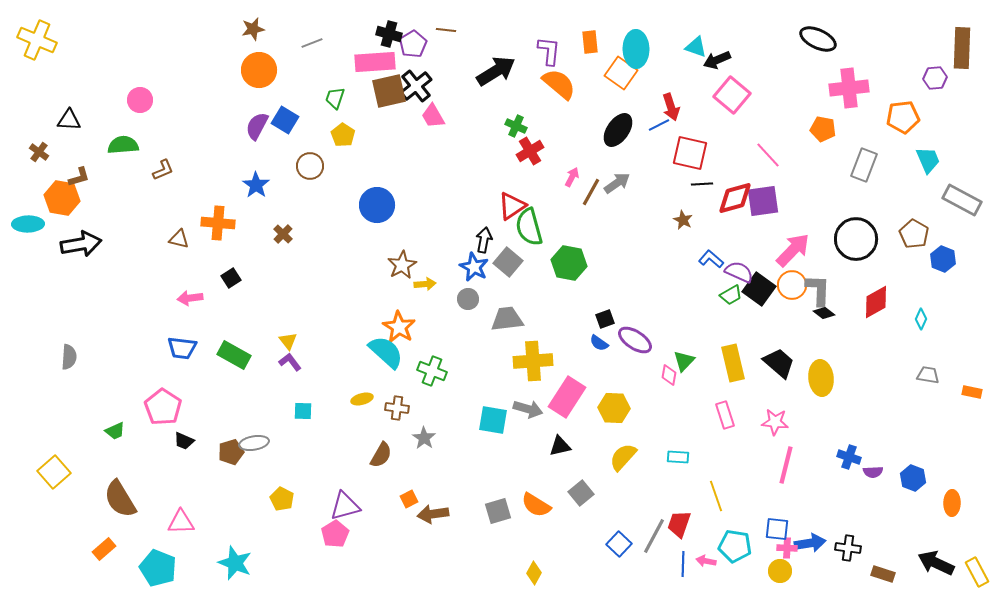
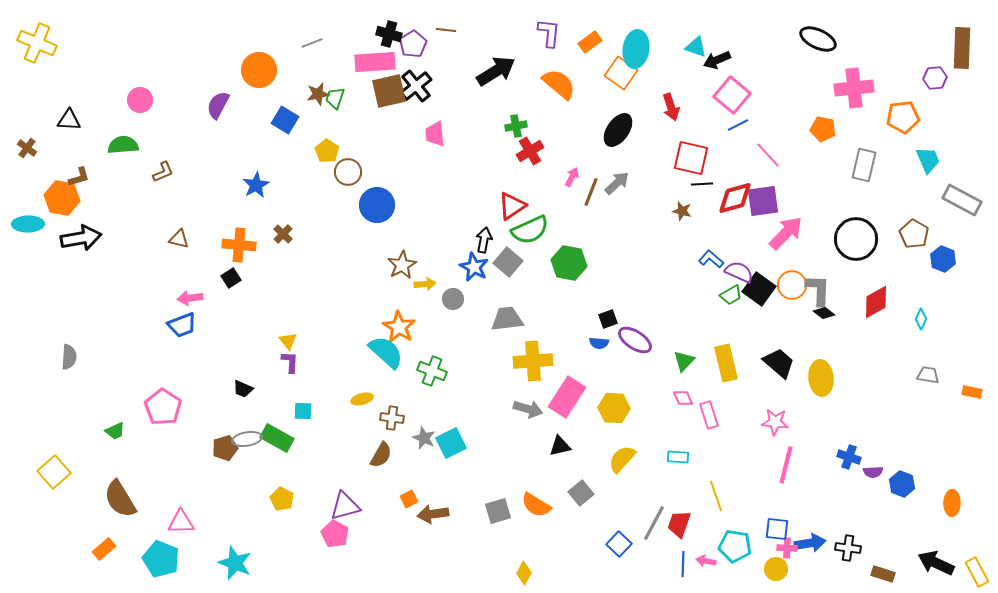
brown star at (253, 29): moved 65 px right, 65 px down
yellow cross at (37, 40): moved 3 px down
orange rectangle at (590, 42): rotated 60 degrees clockwise
cyan ellipse at (636, 49): rotated 9 degrees clockwise
purple L-shape at (549, 51): moved 18 px up
pink cross at (849, 88): moved 5 px right
pink trapezoid at (433, 116): moved 2 px right, 18 px down; rotated 24 degrees clockwise
blue line at (659, 125): moved 79 px right
purple semicircle at (257, 126): moved 39 px left, 21 px up
green cross at (516, 126): rotated 35 degrees counterclockwise
yellow pentagon at (343, 135): moved 16 px left, 16 px down
brown cross at (39, 152): moved 12 px left, 4 px up
red square at (690, 153): moved 1 px right, 5 px down
gray rectangle at (864, 165): rotated 8 degrees counterclockwise
brown circle at (310, 166): moved 38 px right, 6 px down
brown L-shape at (163, 170): moved 2 px down
gray arrow at (617, 183): rotated 8 degrees counterclockwise
blue star at (256, 185): rotated 8 degrees clockwise
brown line at (591, 192): rotated 8 degrees counterclockwise
brown star at (683, 220): moved 1 px left, 9 px up; rotated 12 degrees counterclockwise
orange cross at (218, 223): moved 21 px right, 22 px down
green semicircle at (529, 227): moved 1 px right, 3 px down; rotated 99 degrees counterclockwise
black arrow at (81, 244): moved 6 px up
pink arrow at (793, 250): moved 7 px left, 17 px up
gray circle at (468, 299): moved 15 px left
black square at (605, 319): moved 3 px right
blue semicircle at (599, 343): rotated 30 degrees counterclockwise
blue trapezoid at (182, 348): moved 23 px up; rotated 28 degrees counterclockwise
green rectangle at (234, 355): moved 43 px right, 83 px down
purple L-shape at (290, 362): rotated 40 degrees clockwise
yellow rectangle at (733, 363): moved 7 px left
pink diamond at (669, 375): moved 14 px right, 23 px down; rotated 35 degrees counterclockwise
brown cross at (397, 408): moved 5 px left, 10 px down
pink rectangle at (725, 415): moved 16 px left
cyan square at (493, 420): moved 42 px left, 23 px down; rotated 36 degrees counterclockwise
gray star at (424, 438): rotated 10 degrees counterclockwise
black trapezoid at (184, 441): moved 59 px right, 52 px up
gray ellipse at (254, 443): moved 7 px left, 4 px up
brown pentagon at (231, 452): moved 6 px left, 4 px up
yellow semicircle at (623, 457): moved 1 px left, 2 px down
blue hexagon at (913, 478): moved 11 px left, 6 px down
pink pentagon at (335, 534): rotated 12 degrees counterclockwise
gray line at (654, 536): moved 13 px up
cyan pentagon at (158, 568): moved 3 px right, 9 px up
yellow circle at (780, 571): moved 4 px left, 2 px up
yellow diamond at (534, 573): moved 10 px left
